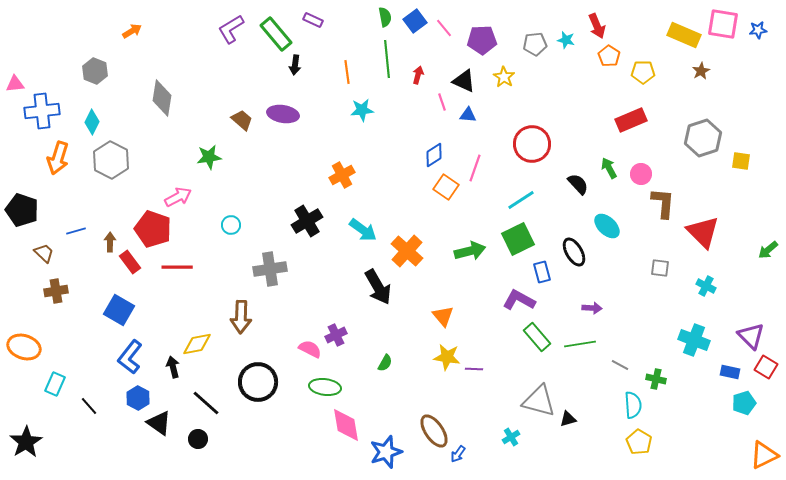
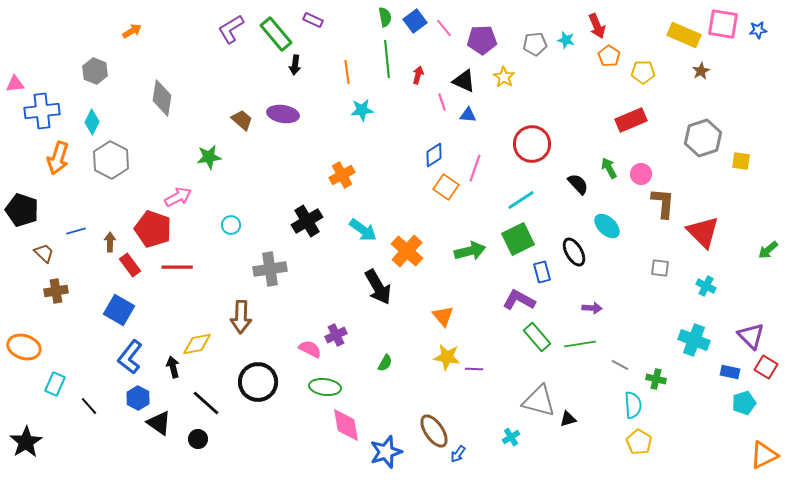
red rectangle at (130, 262): moved 3 px down
